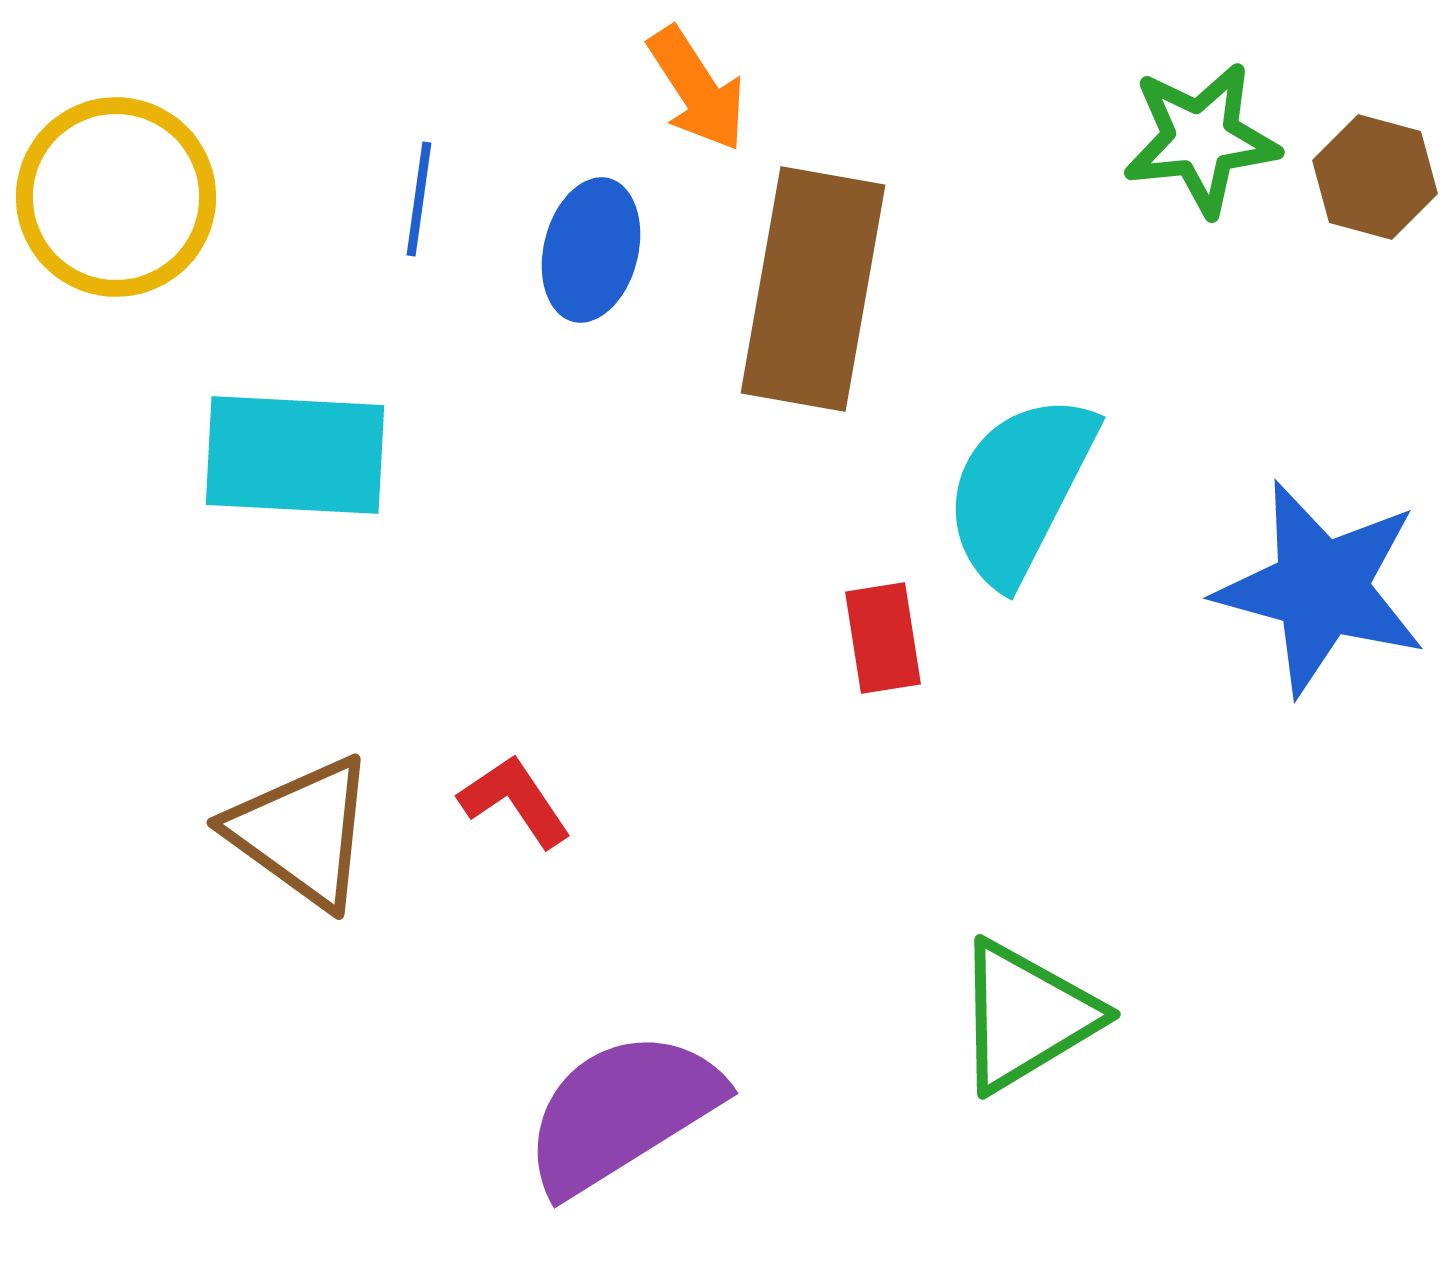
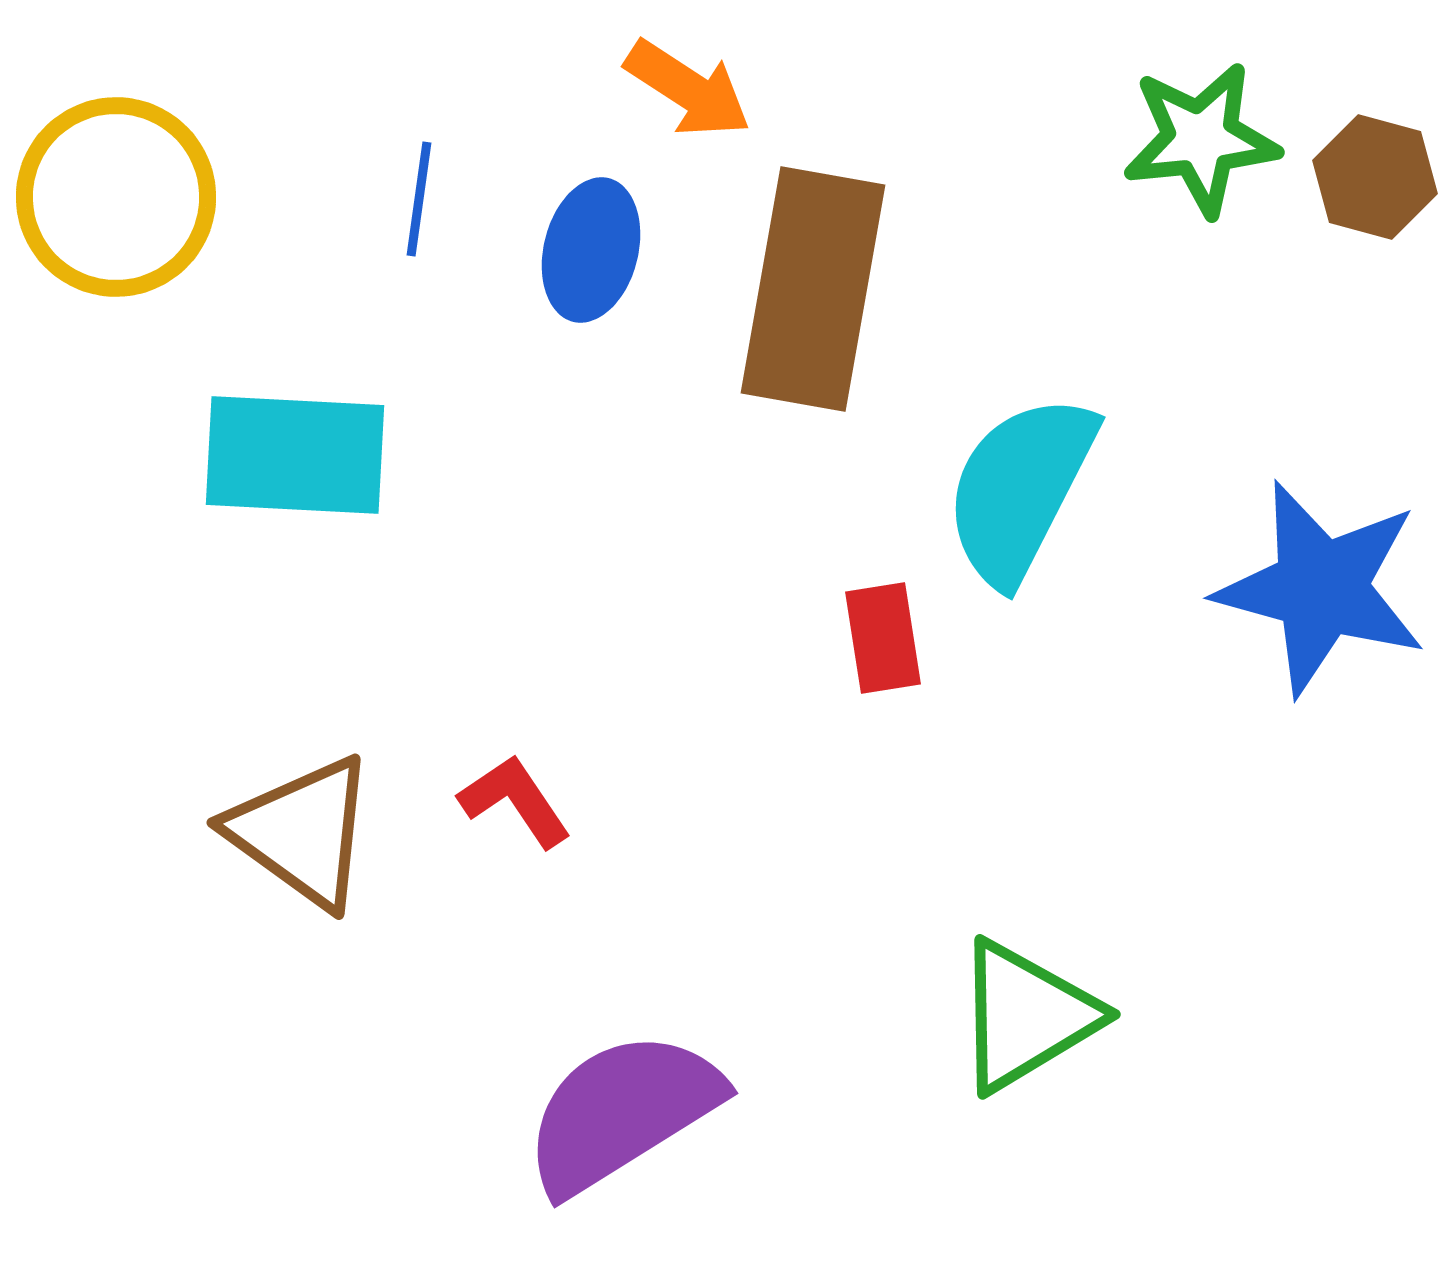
orange arrow: moved 9 px left; rotated 24 degrees counterclockwise
